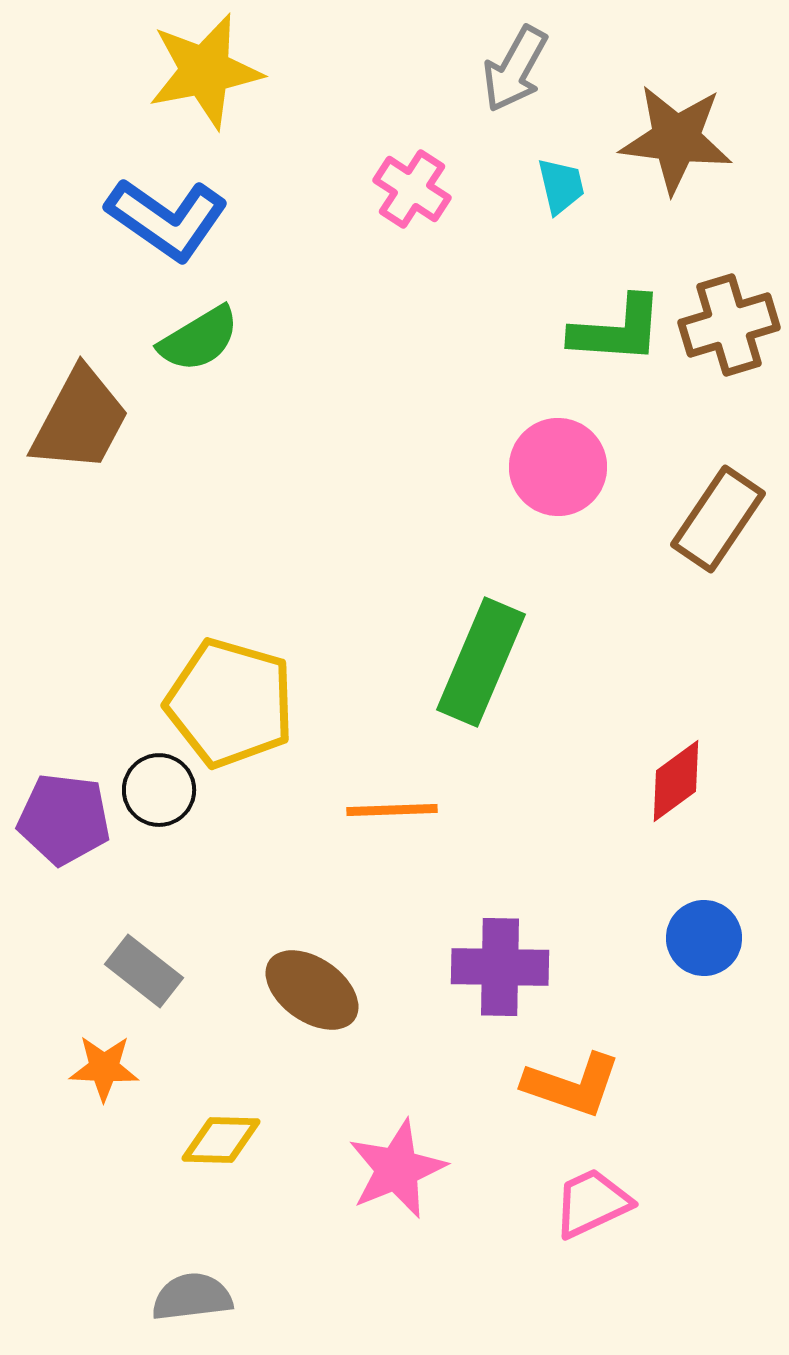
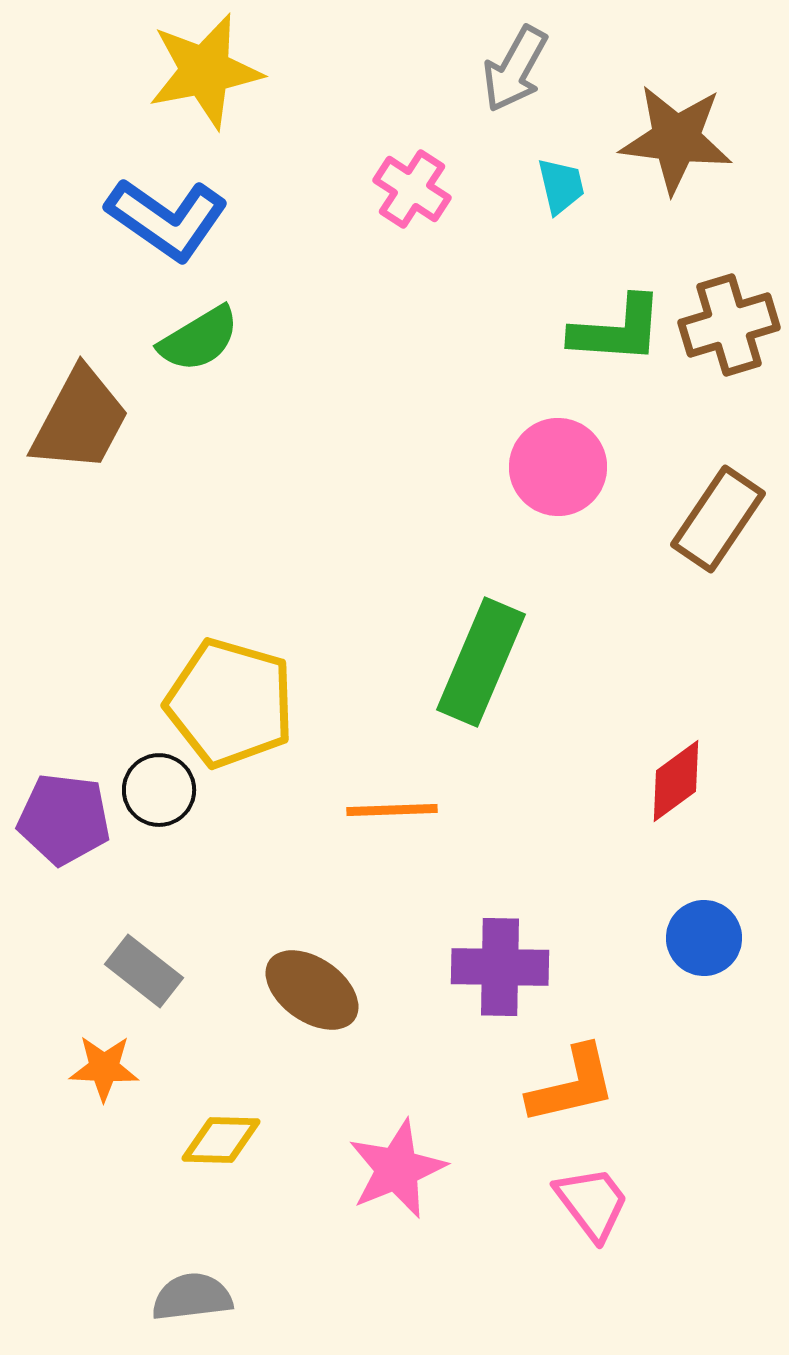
orange L-shape: rotated 32 degrees counterclockwise
pink trapezoid: rotated 78 degrees clockwise
